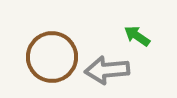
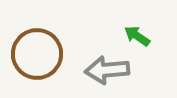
brown circle: moved 15 px left, 3 px up
